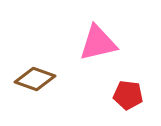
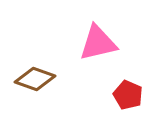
red pentagon: rotated 16 degrees clockwise
